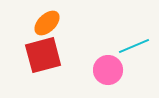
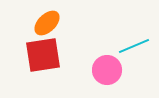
red square: rotated 6 degrees clockwise
pink circle: moved 1 px left
